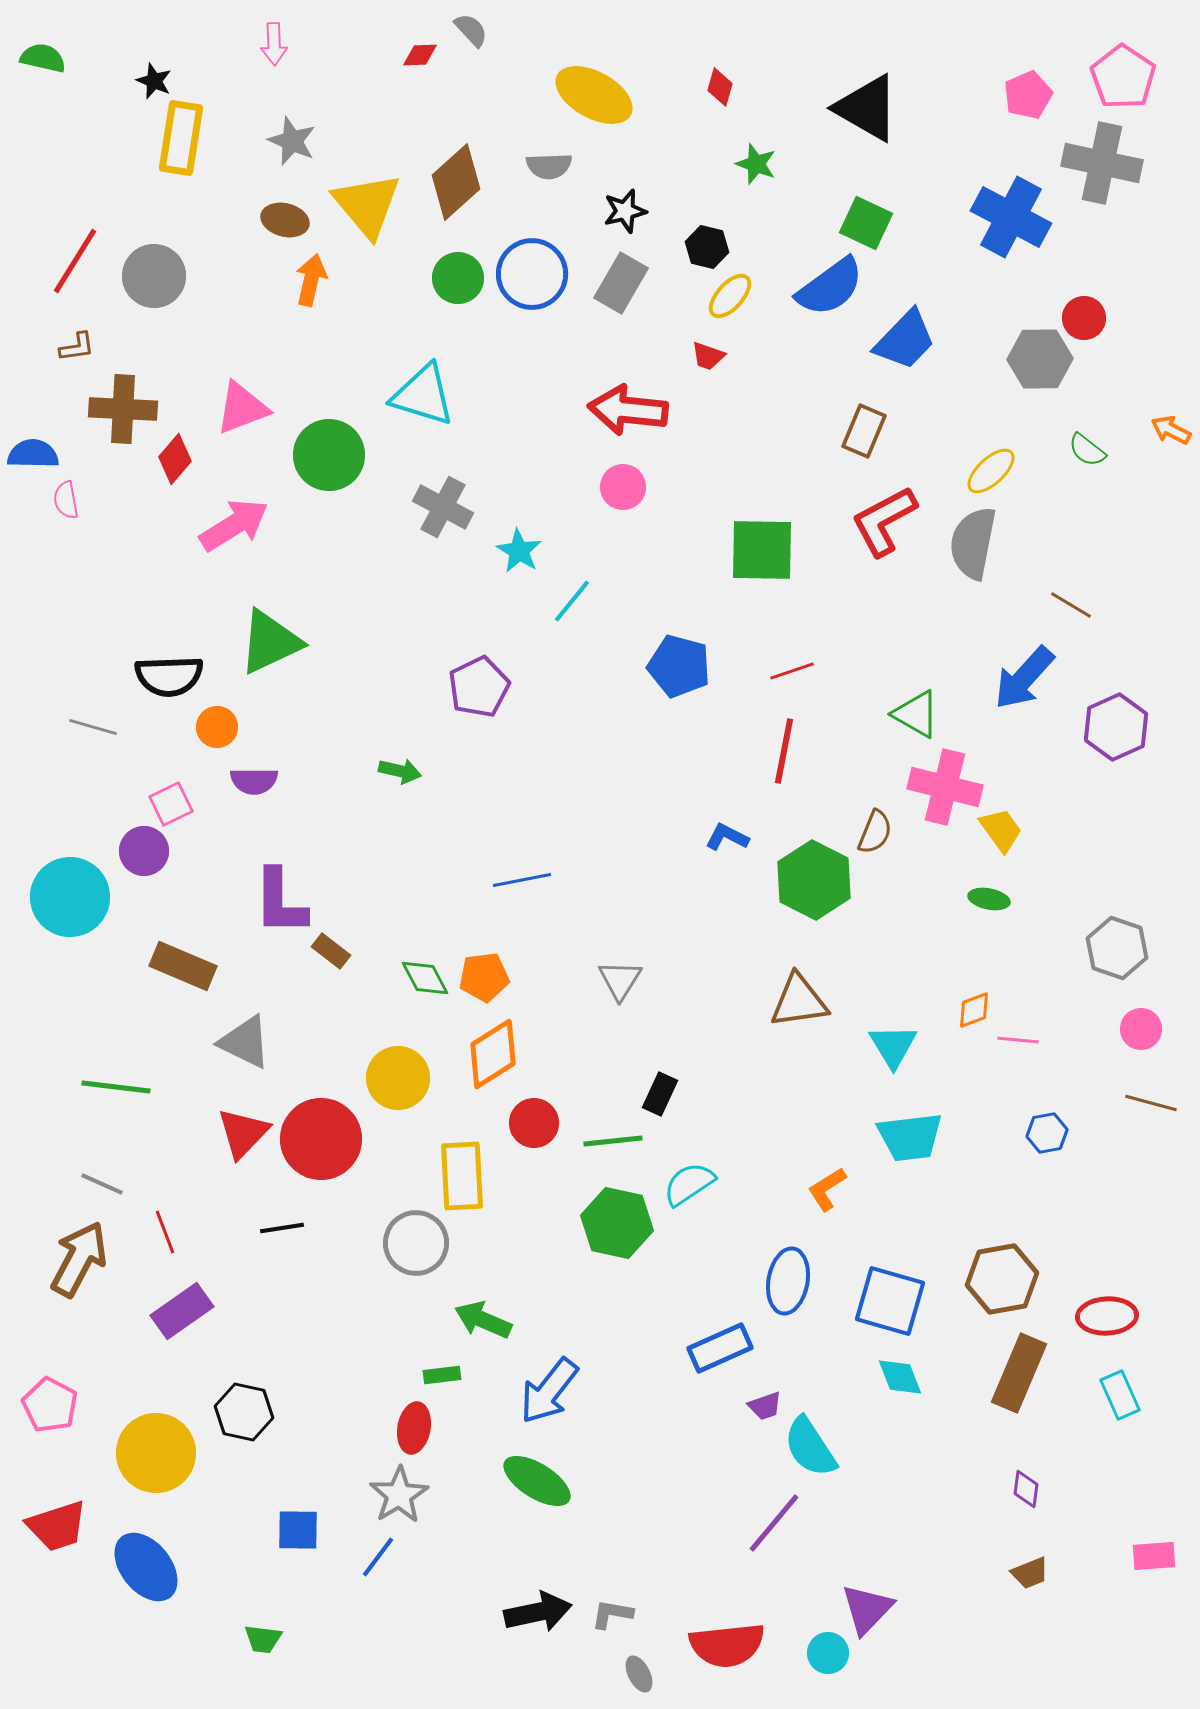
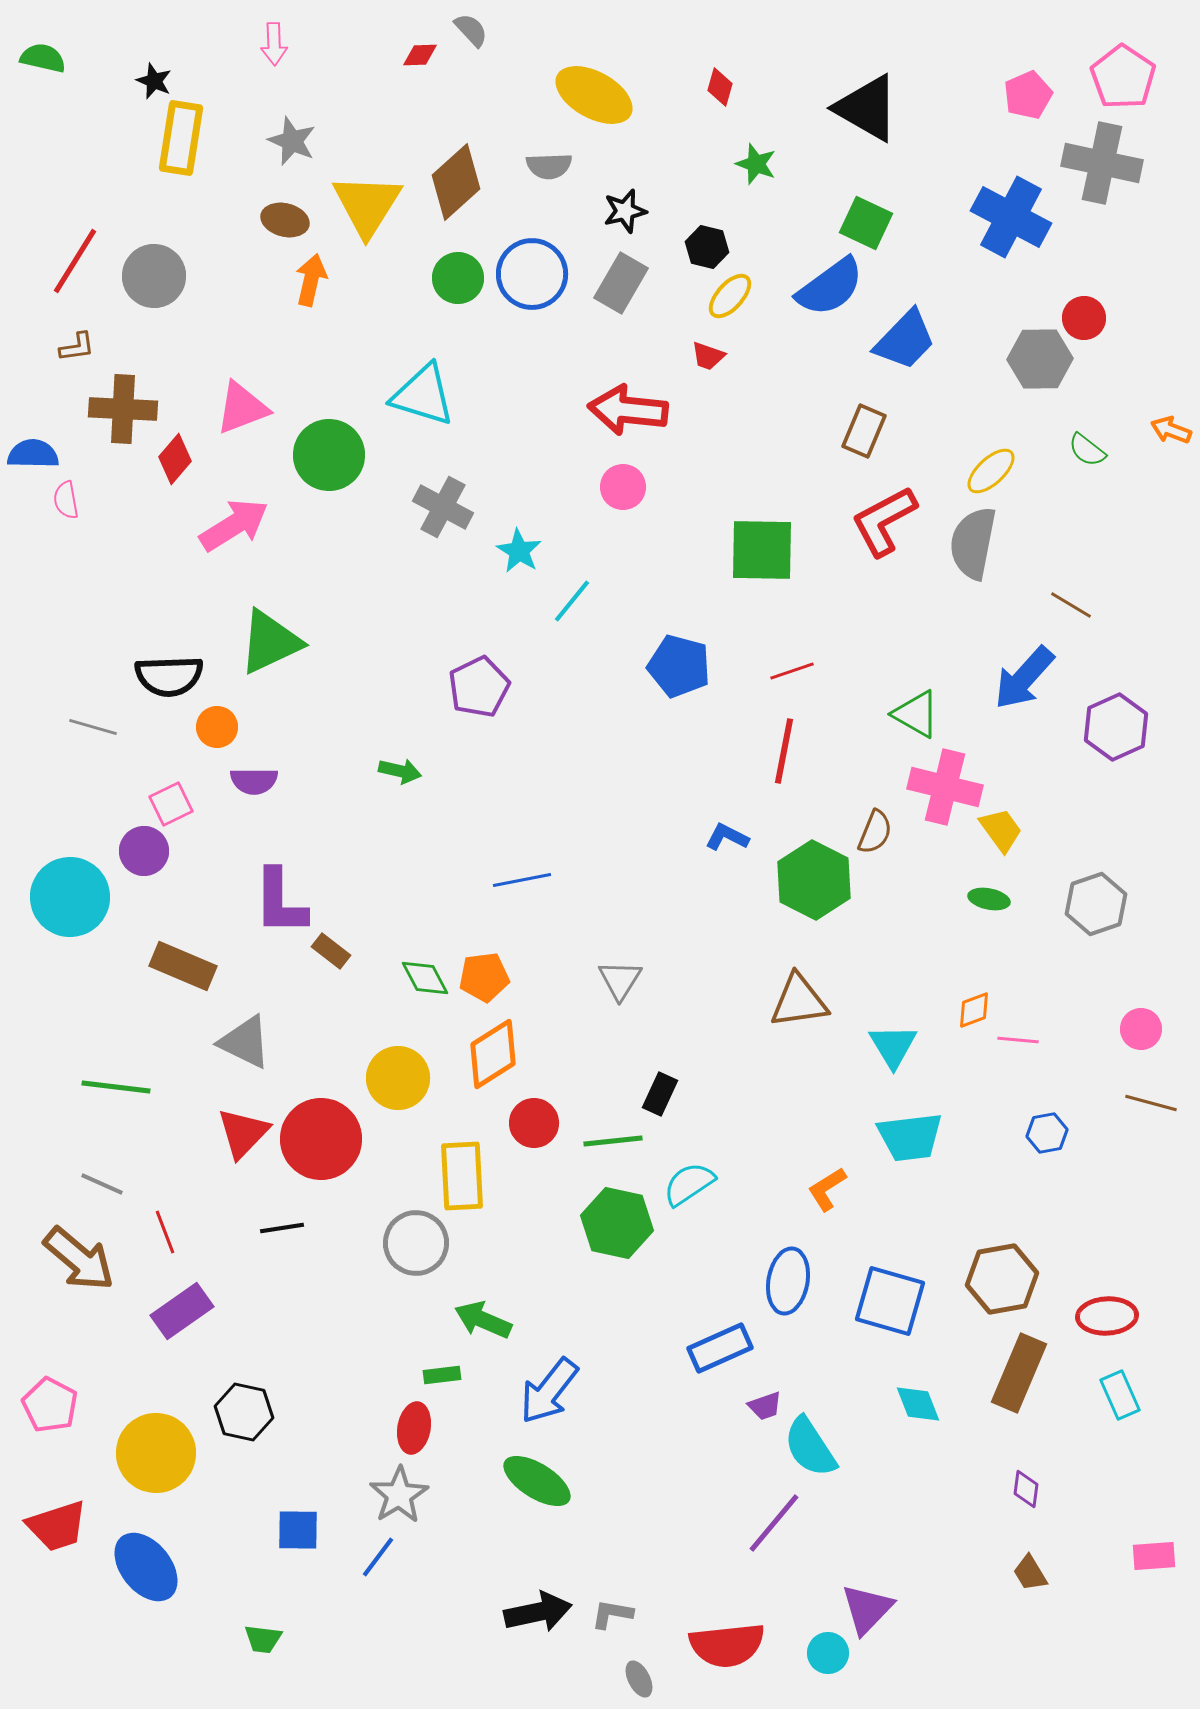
yellow triangle at (367, 205): rotated 12 degrees clockwise
orange arrow at (1171, 430): rotated 6 degrees counterclockwise
gray hexagon at (1117, 948): moved 21 px left, 44 px up; rotated 22 degrees clockwise
brown arrow at (79, 1259): rotated 102 degrees clockwise
cyan diamond at (900, 1377): moved 18 px right, 27 px down
brown trapezoid at (1030, 1573): rotated 81 degrees clockwise
gray ellipse at (639, 1674): moved 5 px down
